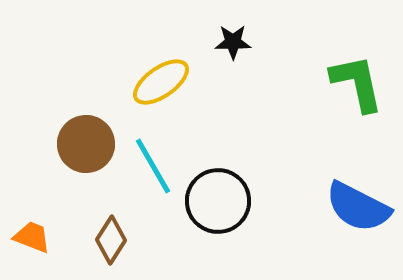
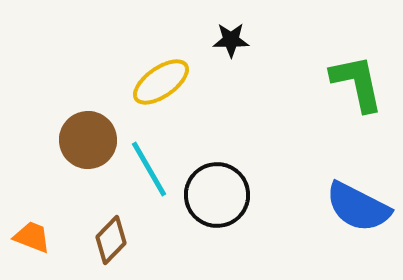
black star: moved 2 px left, 2 px up
brown circle: moved 2 px right, 4 px up
cyan line: moved 4 px left, 3 px down
black circle: moved 1 px left, 6 px up
brown diamond: rotated 12 degrees clockwise
